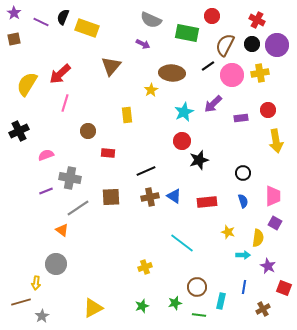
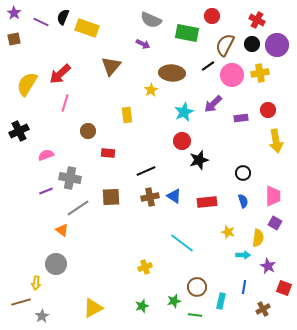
green star at (175, 303): moved 1 px left, 2 px up
green line at (199, 315): moved 4 px left
